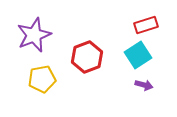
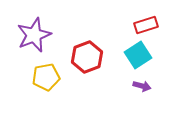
yellow pentagon: moved 4 px right, 2 px up
purple arrow: moved 2 px left, 1 px down
